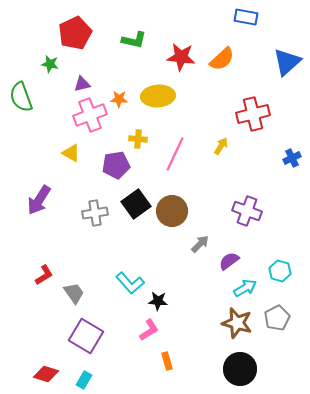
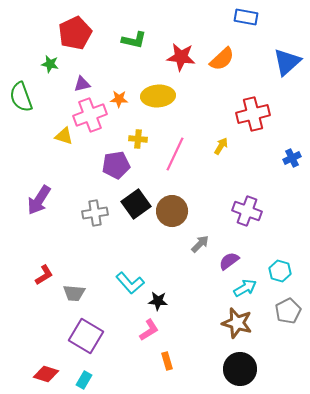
yellow triangle: moved 7 px left, 17 px up; rotated 12 degrees counterclockwise
gray trapezoid: rotated 130 degrees clockwise
gray pentagon: moved 11 px right, 7 px up
